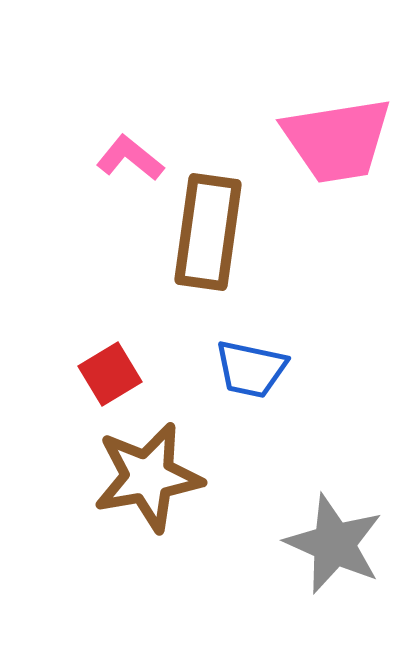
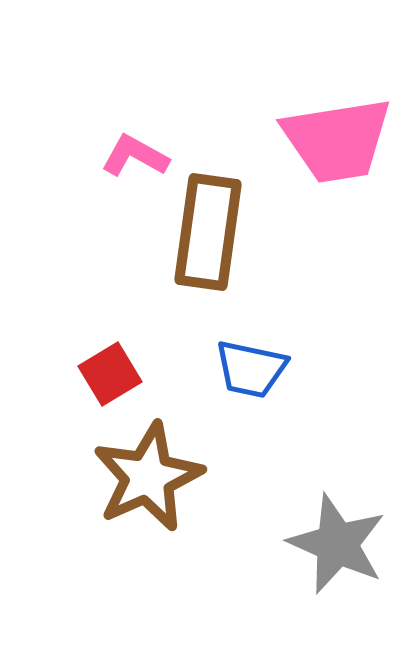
pink L-shape: moved 5 px right, 2 px up; rotated 10 degrees counterclockwise
brown star: rotated 14 degrees counterclockwise
gray star: moved 3 px right
